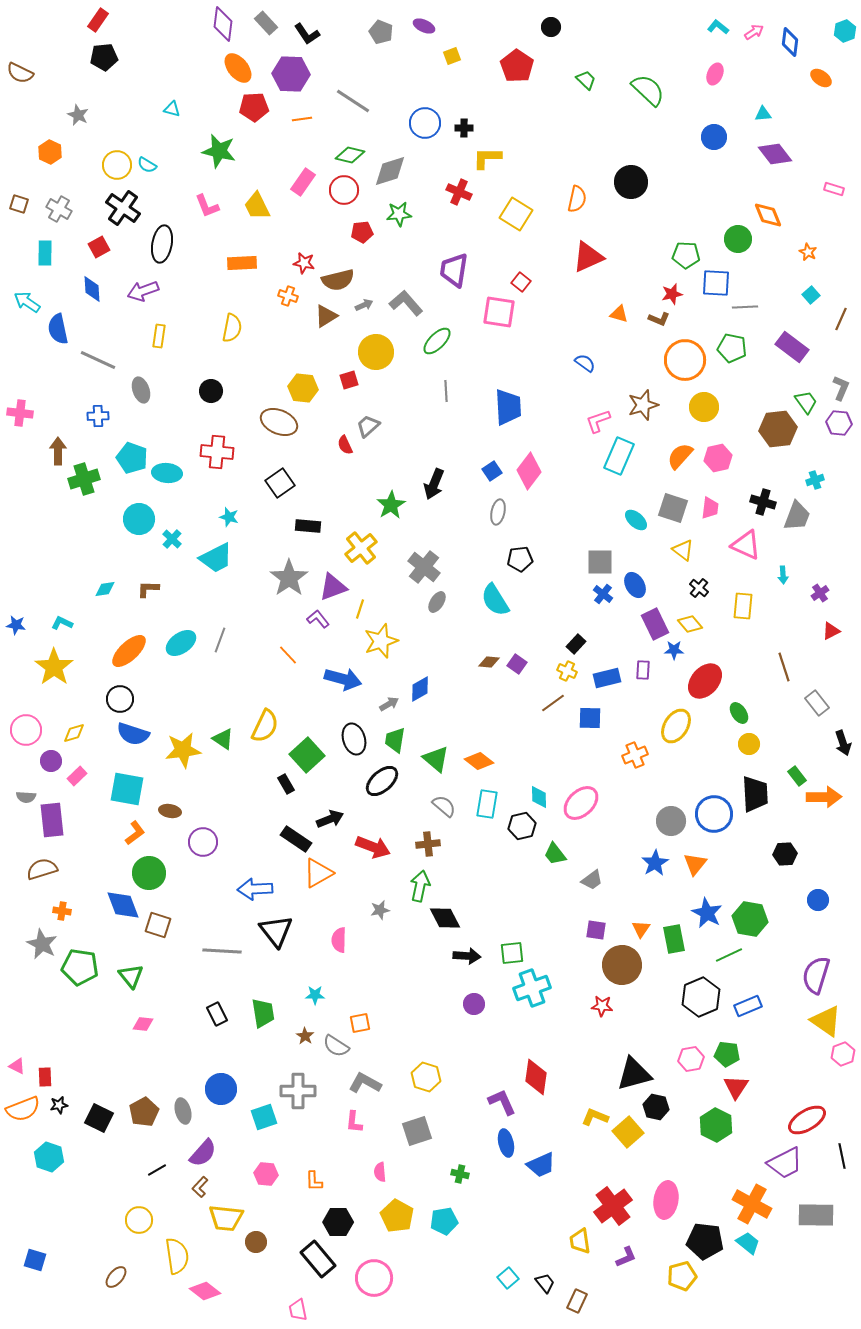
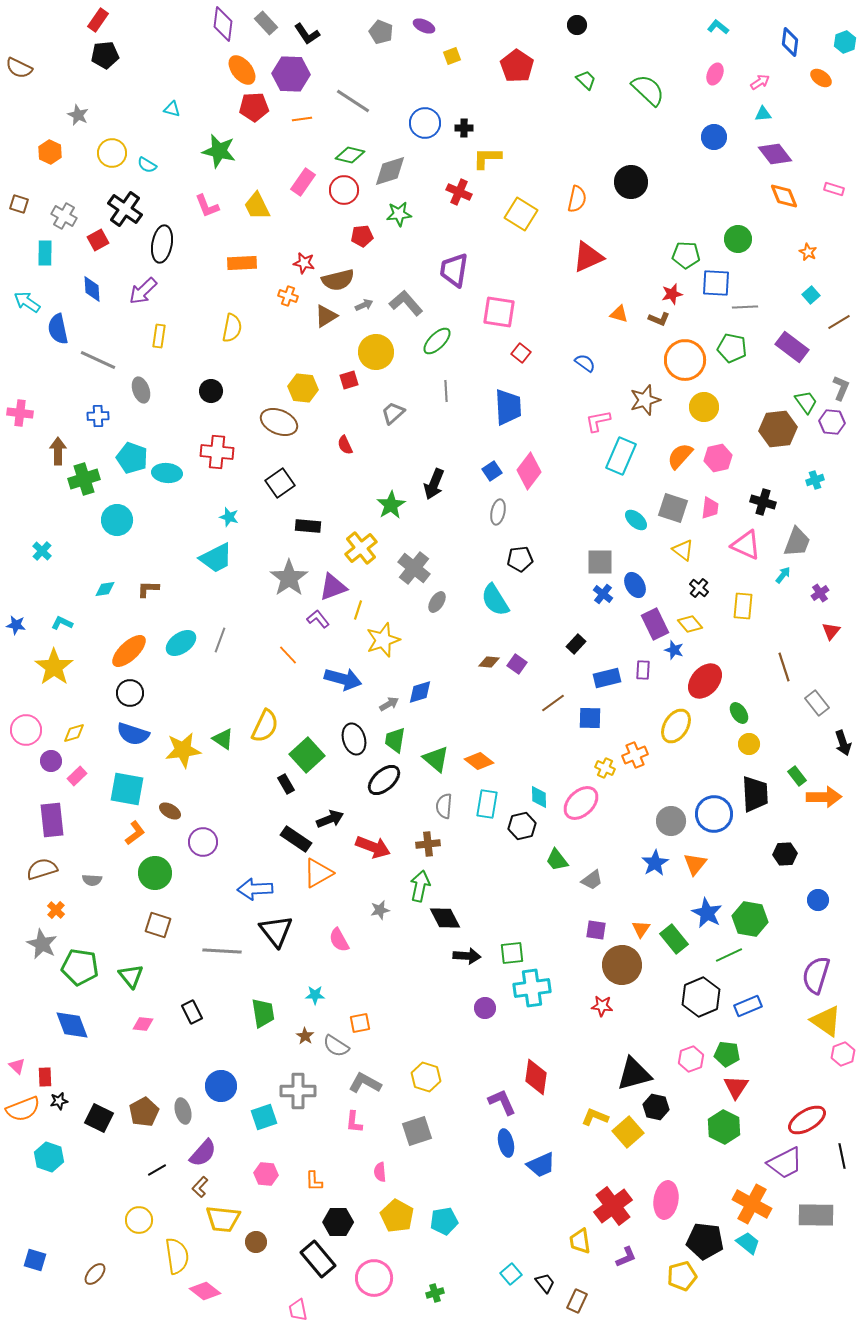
black circle at (551, 27): moved 26 px right, 2 px up
cyan hexagon at (845, 31): moved 11 px down
pink arrow at (754, 32): moved 6 px right, 50 px down
black pentagon at (104, 57): moved 1 px right, 2 px up
orange ellipse at (238, 68): moved 4 px right, 2 px down
brown semicircle at (20, 73): moved 1 px left, 5 px up
yellow circle at (117, 165): moved 5 px left, 12 px up
black cross at (123, 208): moved 2 px right, 1 px down
gray cross at (59, 209): moved 5 px right, 7 px down
yellow square at (516, 214): moved 5 px right
orange diamond at (768, 215): moved 16 px right, 19 px up
red pentagon at (362, 232): moved 4 px down
red square at (99, 247): moved 1 px left, 7 px up
red square at (521, 282): moved 71 px down
purple arrow at (143, 291): rotated 24 degrees counterclockwise
brown line at (841, 319): moved 2 px left, 3 px down; rotated 35 degrees clockwise
brown star at (643, 405): moved 2 px right, 5 px up
pink L-shape at (598, 421): rotated 8 degrees clockwise
purple hexagon at (839, 423): moved 7 px left, 1 px up
gray trapezoid at (368, 426): moved 25 px right, 13 px up
cyan rectangle at (619, 456): moved 2 px right
gray trapezoid at (797, 516): moved 26 px down
cyan circle at (139, 519): moved 22 px left, 1 px down
cyan cross at (172, 539): moved 130 px left, 12 px down
gray cross at (424, 567): moved 10 px left, 1 px down
cyan arrow at (783, 575): rotated 138 degrees counterclockwise
yellow line at (360, 609): moved 2 px left, 1 px down
red triangle at (831, 631): rotated 24 degrees counterclockwise
yellow star at (381, 641): moved 2 px right, 1 px up
blue star at (674, 650): rotated 18 degrees clockwise
yellow cross at (567, 671): moved 38 px right, 97 px down
blue diamond at (420, 689): moved 3 px down; rotated 12 degrees clockwise
black circle at (120, 699): moved 10 px right, 6 px up
black ellipse at (382, 781): moved 2 px right, 1 px up
gray semicircle at (26, 797): moved 66 px right, 83 px down
gray semicircle at (444, 806): rotated 125 degrees counterclockwise
brown ellipse at (170, 811): rotated 20 degrees clockwise
green trapezoid at (555, 854): moved 2 px right, 6 px down
green circle at (149, 873): moved 6 px right
blue diamond at (123, 905): moved 51 px left, 120 px down
orange cross at (62, 911): moved 6 px left, 1 px up; rotated 36 degrees clockwise
green rectangle at (674, 939): rotated 28 degrees counterclockwise
pink semicircle at (339, 940): rotated 30 degrees counterclockwise
cyan cross at (532, 988): rotated 12 degrees clockwise
purple circle at (474, 1004): moved 11 px right, 4 px down
black rectangle at (217, 1014): moved 25 px left, 2 px up
pink hexagon at (691, 1059): rotated 10 degrees counterclockwise
pink triangle at (17, 1066): rotated 18 degrees clockwise
blue circle at (221, 1089): moved 3 px up
black star at (59, 1105): moved 4 px up
green hexagon at (716, 1125): moved 8 px right, 2 px down
green cross at (460, 1174): moved 25 px left, 119 px down; rotated 30 degrees counterclockwise
yellow trapezoid at (226, 1218): moved 3 px left, 1 px down
brown ellipse at (116, 1277): moved 21 px left, 3 px up
cyan square at (508, 1278): moved 3 px right, 4 px up
